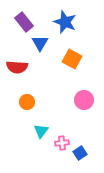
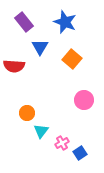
blue triangle: moved 4 px down
orange square: rotated 12 degrees clockwise
red semicircle: moved 3 px left, 1 px up
orange circle: moved 11 px down
pink cross: rotated 24 degrees counterclockwise
